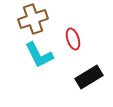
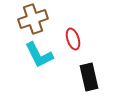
black rectangle: rotated 72 degrees counterclockwise
